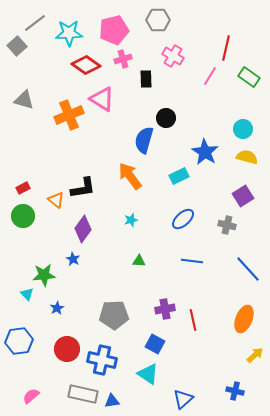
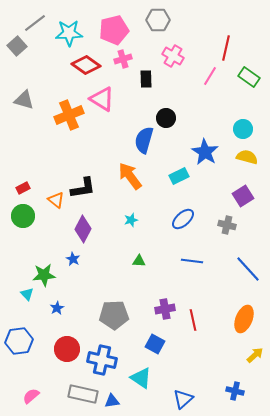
purple diamond at (83, 229): rotated 8 degrees counterclockwise
cyan triangle at (148, 374): moved 7 px left, 4 px down
